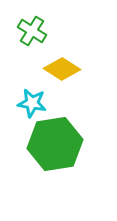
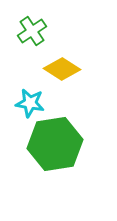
green cross: rotated 24 degrees clockwise
cyan star: moved 2 px left
